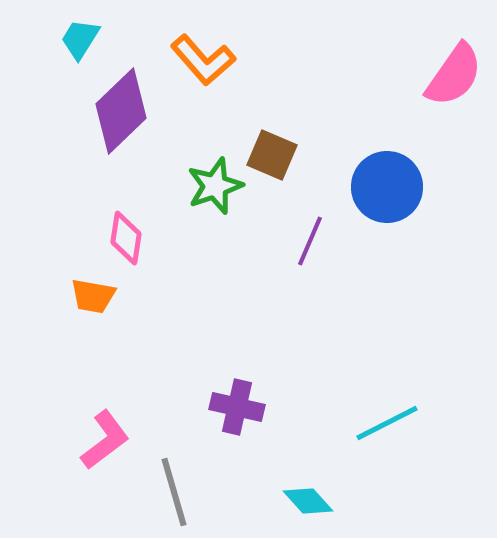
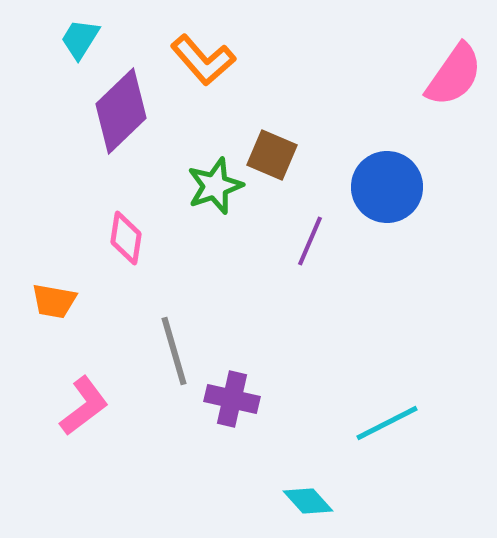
orange trapezoid: moved 39 px left, 5 px down
purple cross: moved 5 px left, 8 px up
pink L-shape: moved 21 px left, 34 px up
gray line: moved 141 px up
